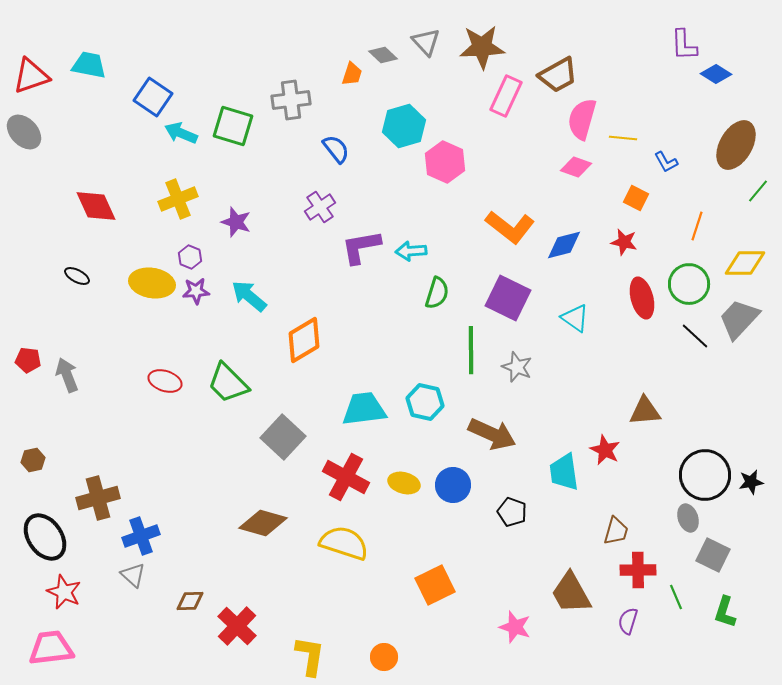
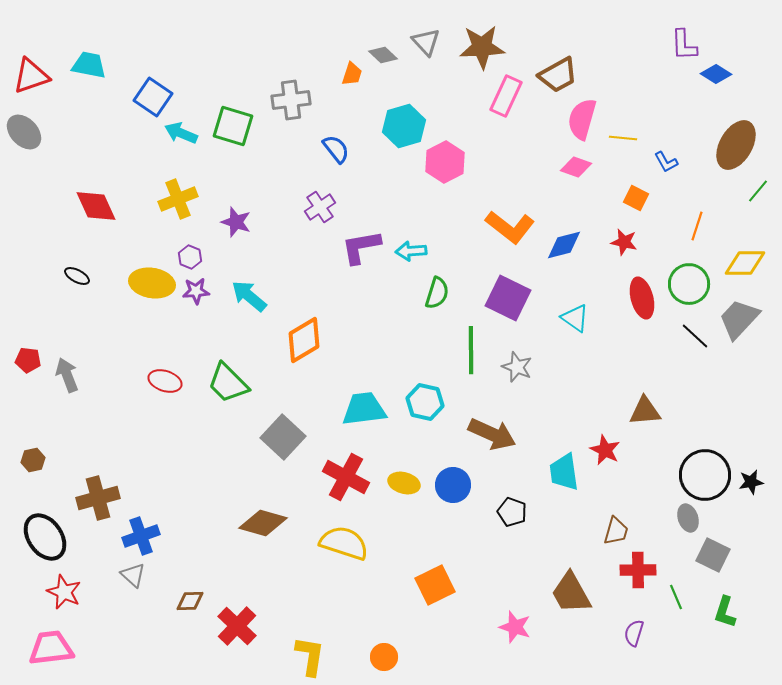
pink hexagon at (445, 162): rotated 9 degrees clockwise
purple semicircle at (628, 621): moved 6 px right, 12 px down
